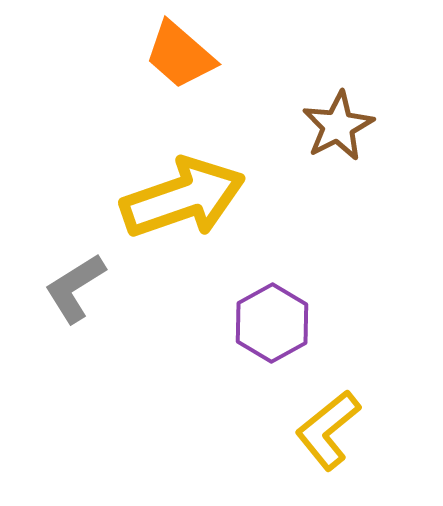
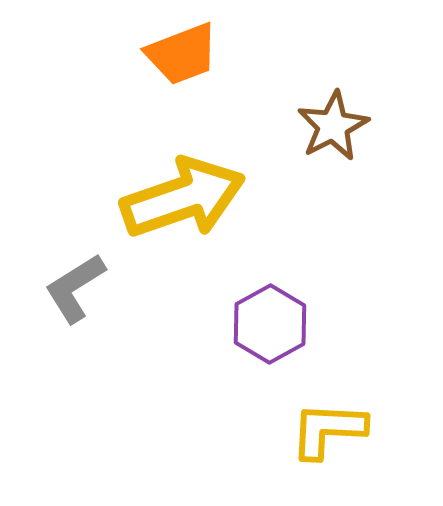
orange trapezoid: moved 2 px right, 1 px up; rotated 62 degrees counterclockwise
brown star: moved 5 px left
purple hexagon: moved 2 px left, 1 px down
yellow L-shape: rotated 42 degrees clockwise
